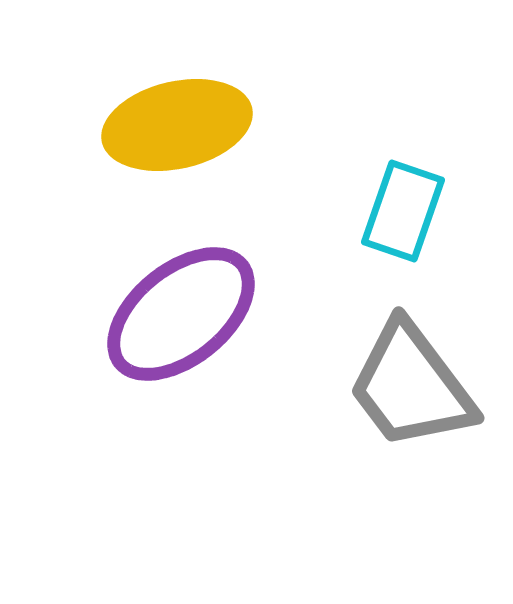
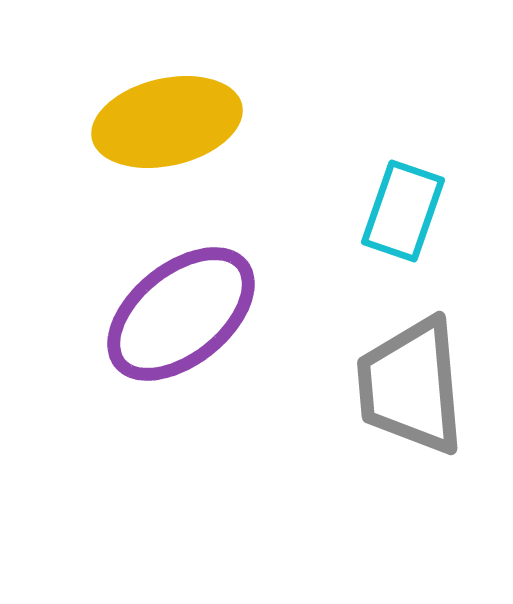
yellow ellipse: moved 10 px left, 3 px up
gray trapezoid: rotated 32 degrees clockwise
